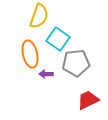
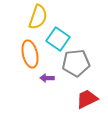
yellow semicircle: moved 1 px left, 1 px down
purple arrow: moved 1 px right, 4 px down
red trapezoid: moved 1 px left, 1 px up
